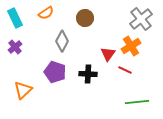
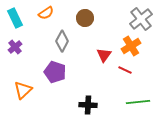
red triangle: moved 4 px left, 1 px down
black cross: moved 31 px down
green line: moved 1 px right
